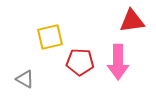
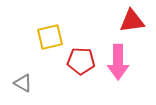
red pentagon: moved 1 px right, 1 px up
gray triangle: moved 2 px left, 4 px down
